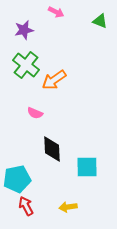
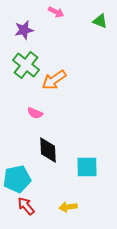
black diamond: moved 4 px left, 1 px down
red arrow: rotated 12 degrees counterclockwise
